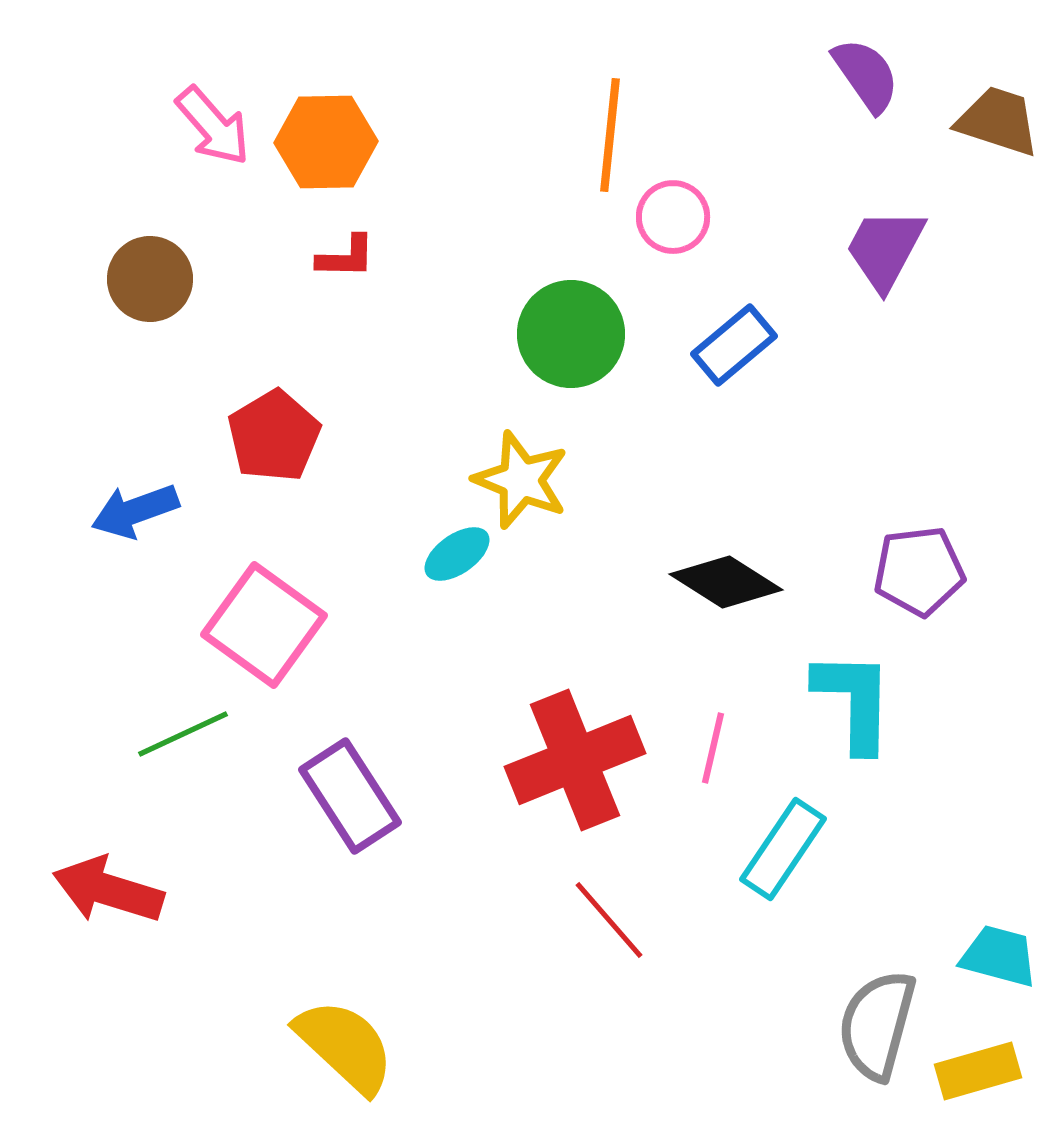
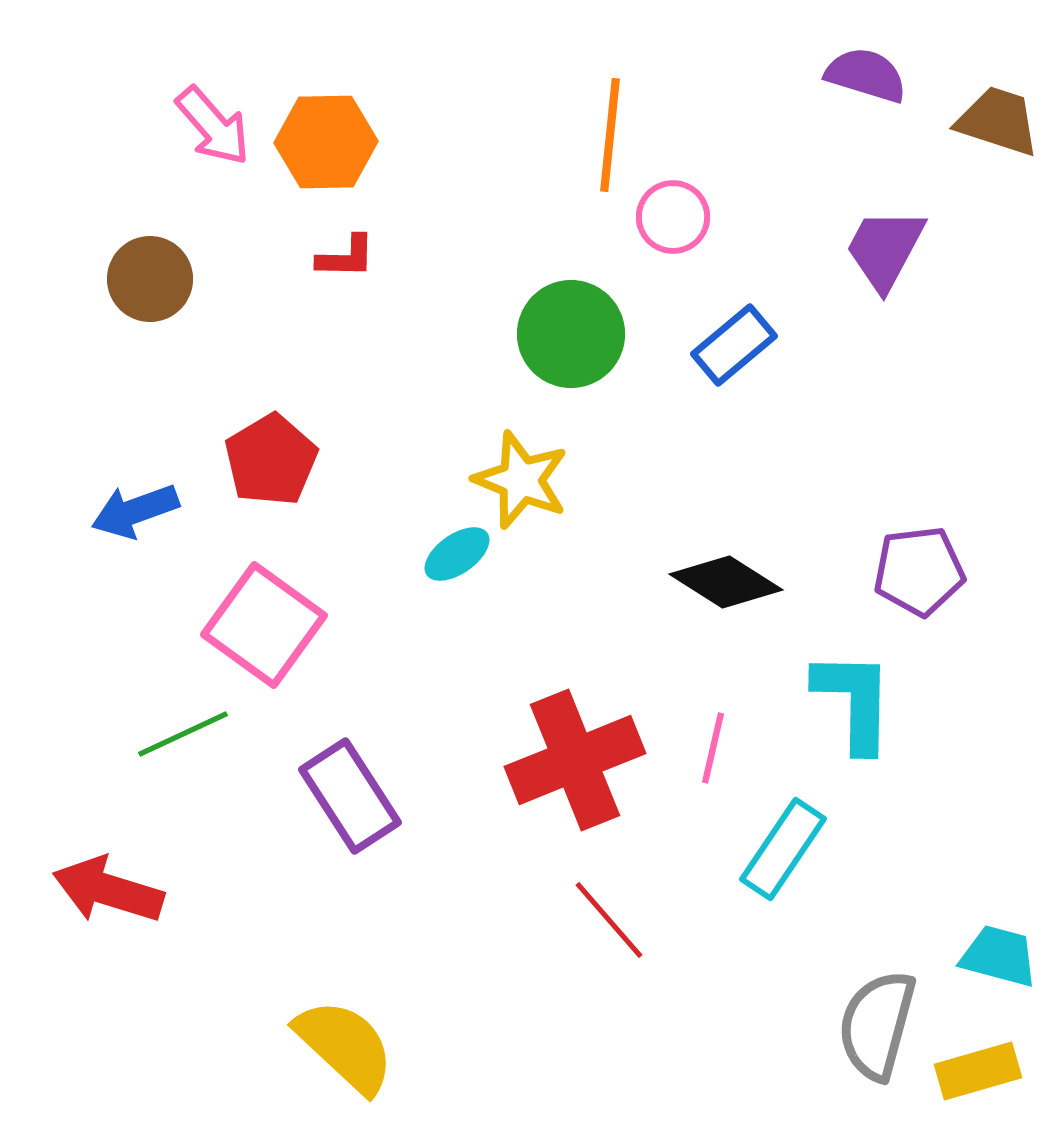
purple semicircle: rotated 38 degrees counterclockwise
red pentagon: moved 3 px left, 24 px down
